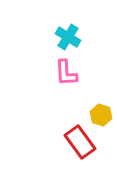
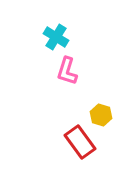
cyan cross: moved 12 px left
pink L-shape: moved 1 px right, 2 px up; rotated 20 degrees clockwise
